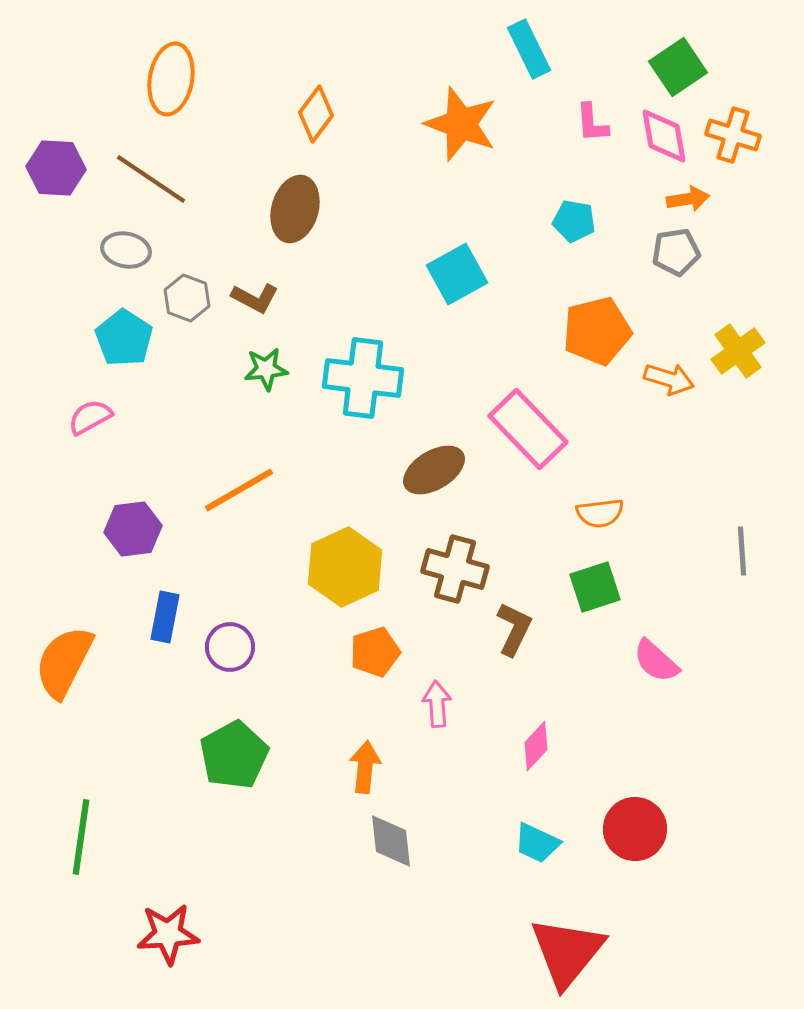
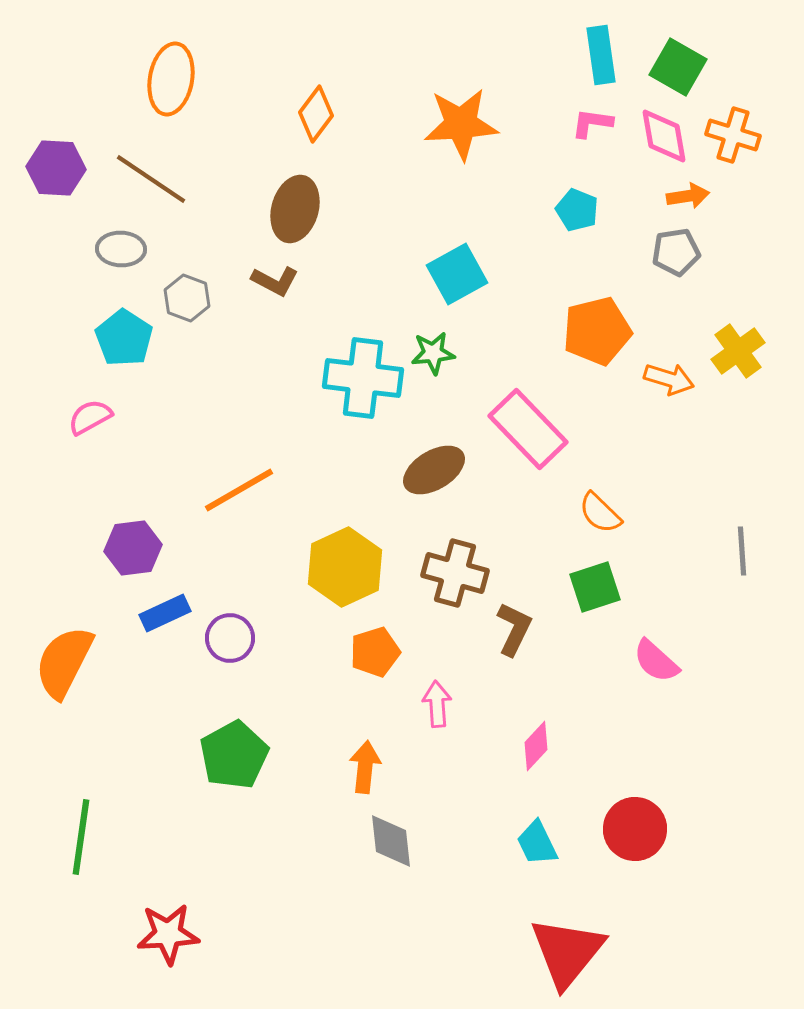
cyan rectangle at (529, 49): moved 72 px right, 6 px down; rotated 18 degrees clockwise
green square at (678, 67): rotated 26 degrees counterclockwise
pink L-shape at (592, 123): rotated 102 degrees clockwise
orange star at (461, 124): rotated 24 degrees counterclockwise
orange arrow at (688, 199): moved 3 px up
cyan pentagon at (574, 221): moved 3 px right, 11 px up; rotated 12 degrees clockwise
gray ellipse at (126, 250): moved 5 px left, 1 px up; rotated 9 degrees counterclockwise
brown L-shape at (255, 298): moved 20 px right, 17 px up
green star at (266, 369): moved 167 px right, 16 px up
orange semicircle at (600, 513): rotated 51 degrees clockwise
purple hexagon at (133, 529): moved 19 px down
brown cross at (455, 569): moved 4 px down
blue rectangle at (165, 617): moved 4 px up; rotated 54 degrees clockwise
purple circle at (230, 647): moved 9 px up
cyan trapezoid at (537, 843): rotated 39 degrees clockwise
